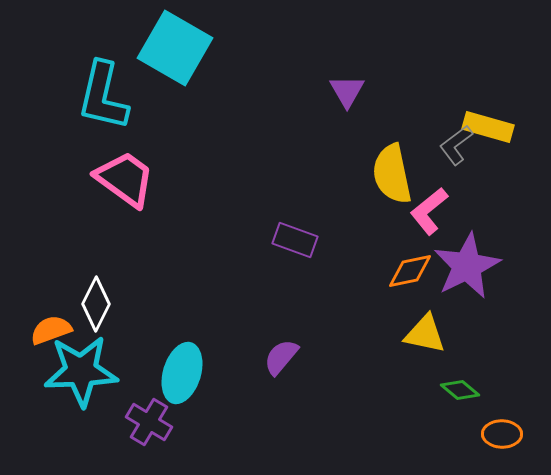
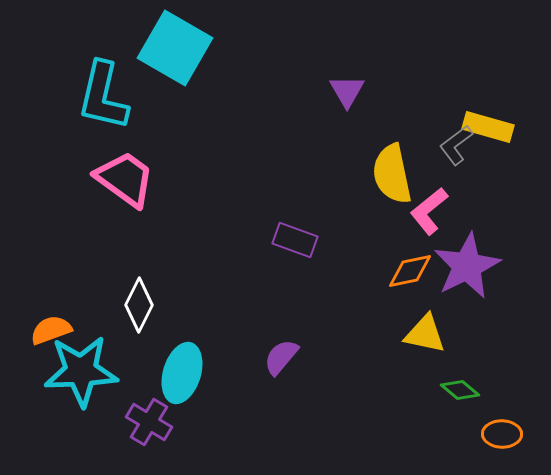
white diamond: moved 43 px right, 1 px down
